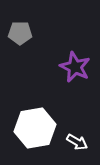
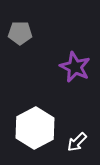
white hexagon: rotated 18 degrees counterclockwise
white arrow: rotated 105 degrees clockwise
